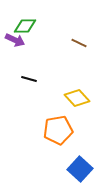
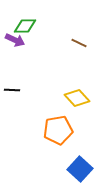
black line: moved 17 px left, 11 px down; rotated 14 degrees counterclockwise
